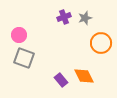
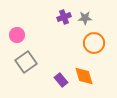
gray star: rotated 16 degrees clockwise
pink circle: moved 2 px left
orange circle: moved 7 px left
gray square: moved 2 px right, 4 px down; rotated 35 degrees clockwise
orange diamond: rotated 10 degrees clockwise
